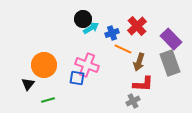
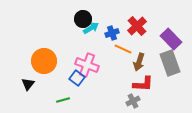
orange circle: moved 4 px up
blue square: rotated 28 degrees clockwise
green line: moved 15 px right
